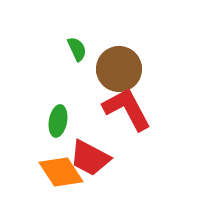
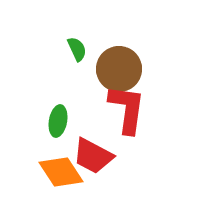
red L-shape: rotated 36 degrees clockwise
red trapezoid: moved 3 px right, 2 px up
